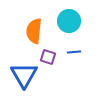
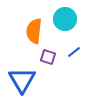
cyan circle: moved 4 px left, 2 px up
blue line: rotated 32 degrees counterclockwise
blue triangle: moved 2 px left, 5 px down
